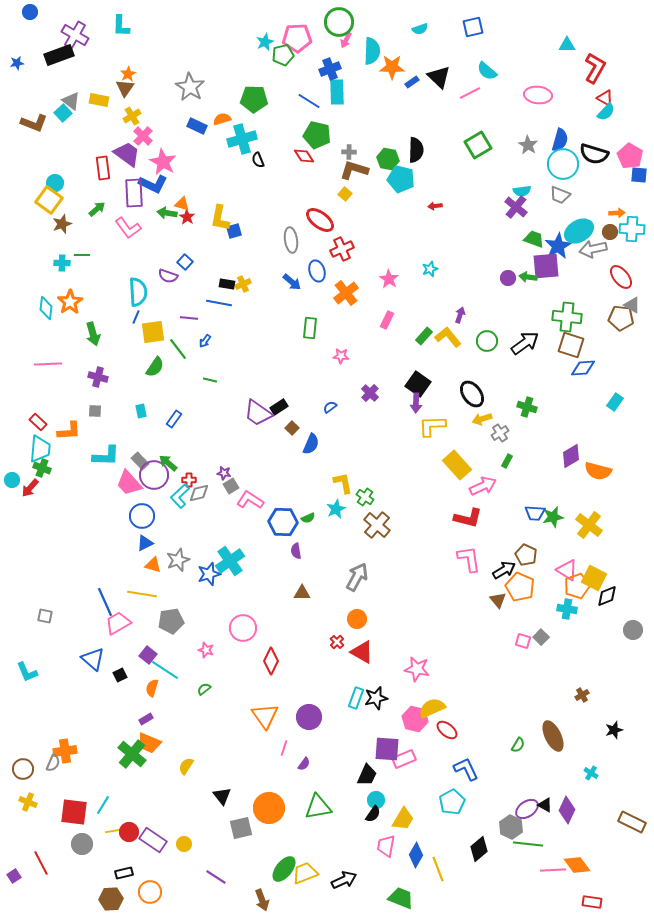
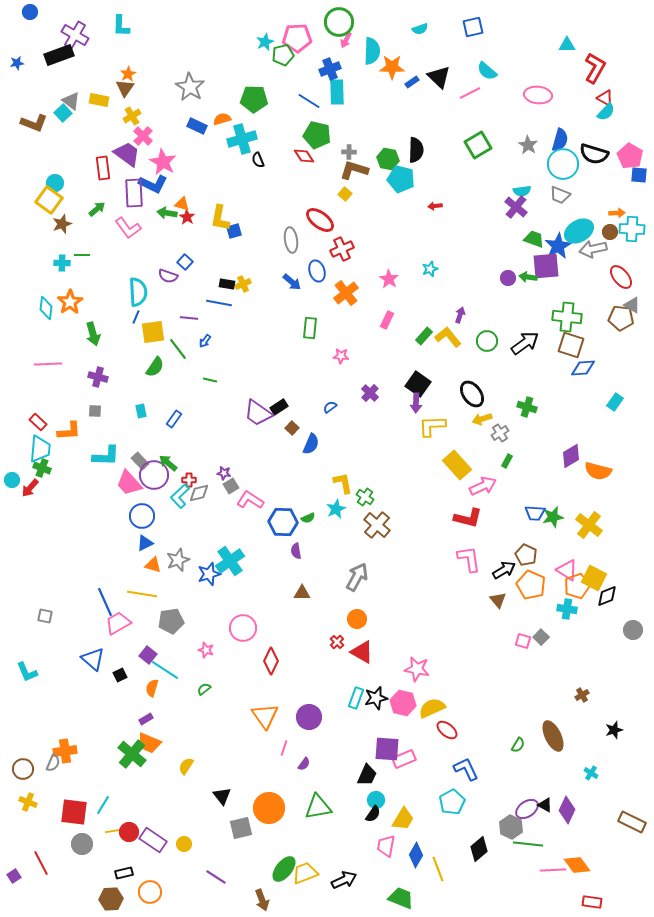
orange pentagon at (520, 587): moved 11 px right, 2 px up
pink hexagon at (415, 719): moved 12 px left, 16 px up
